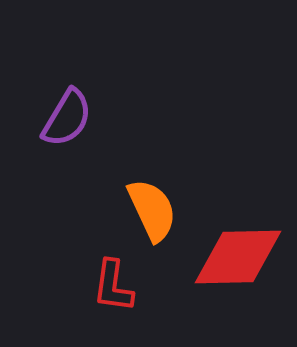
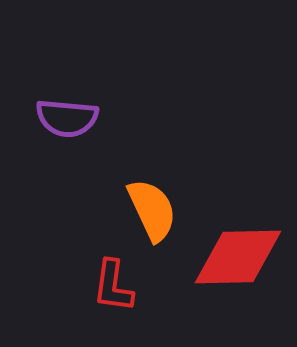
purple semicircle: rotated 64 degrees clockwise
